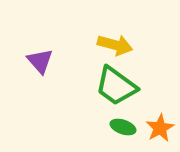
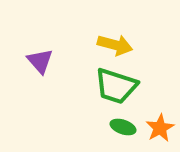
green trapezoid: rotated 18 degrees counterclockwise
